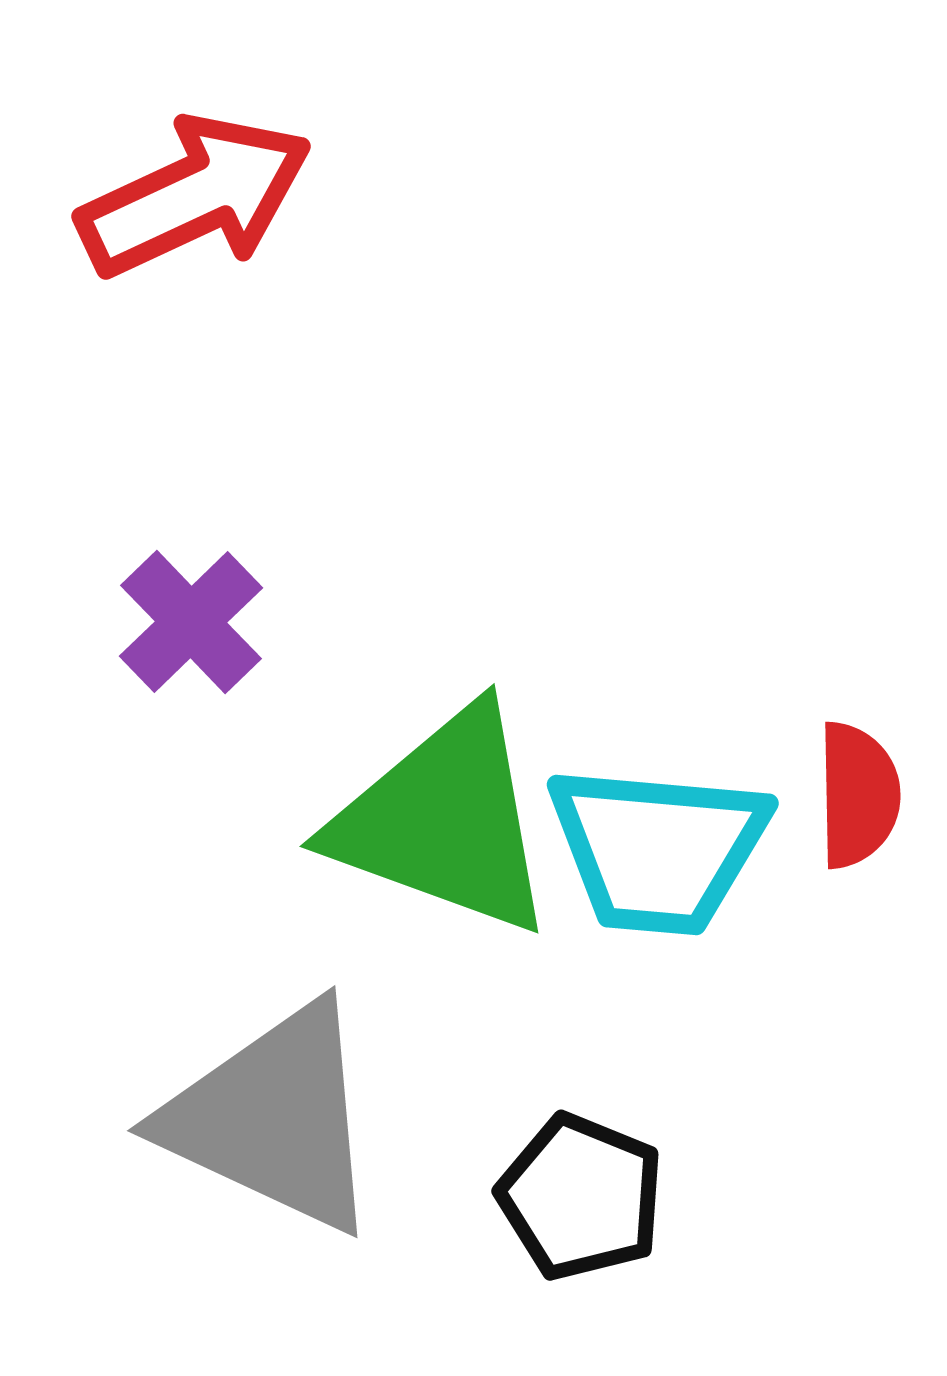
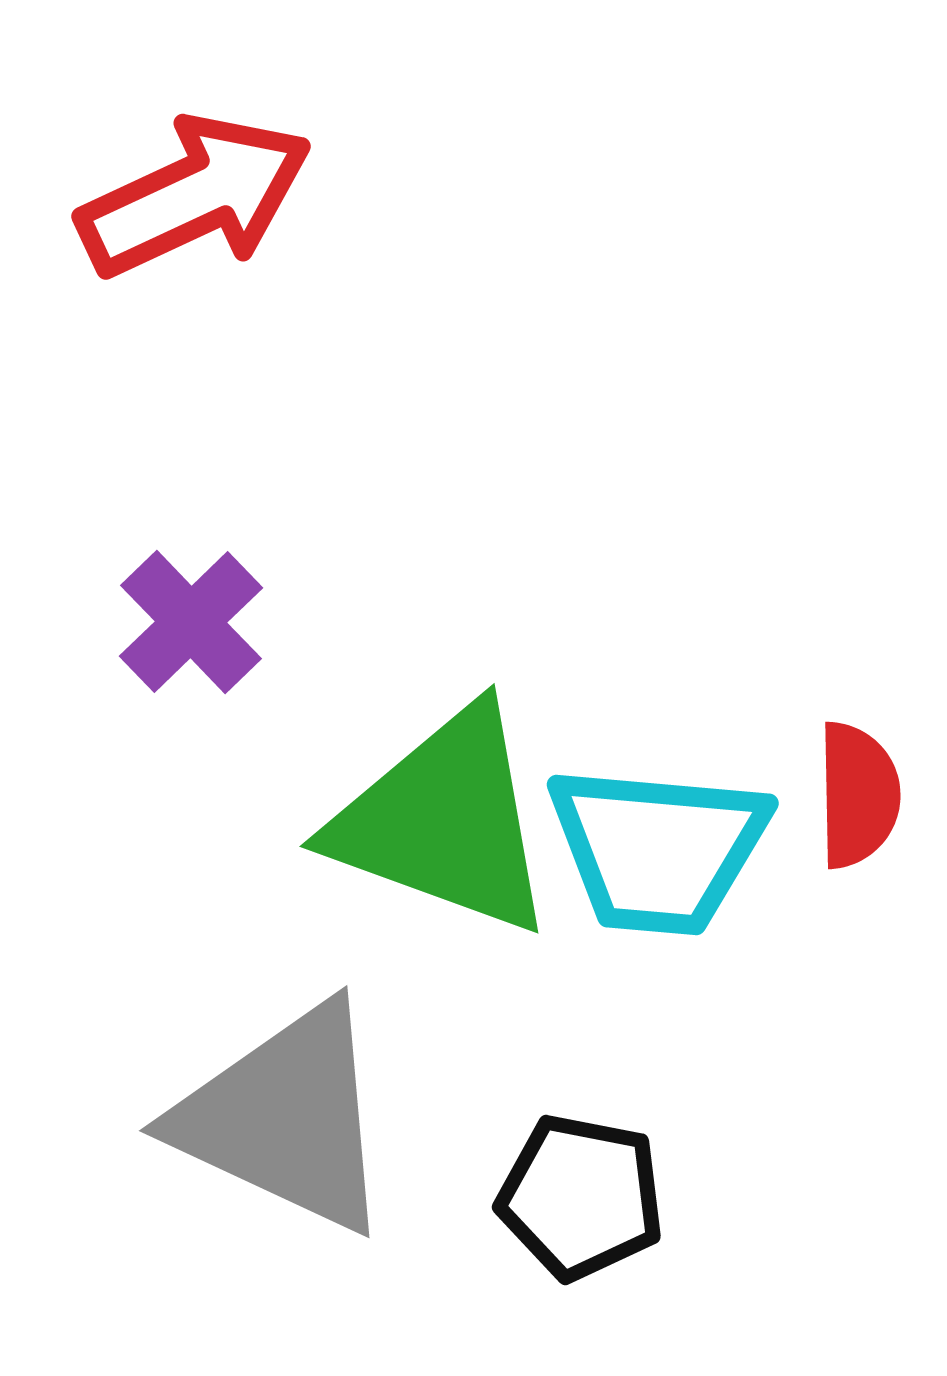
gray triangle: moved 12 px right
black pentagon: rotated 11 degrees counterclockwise
